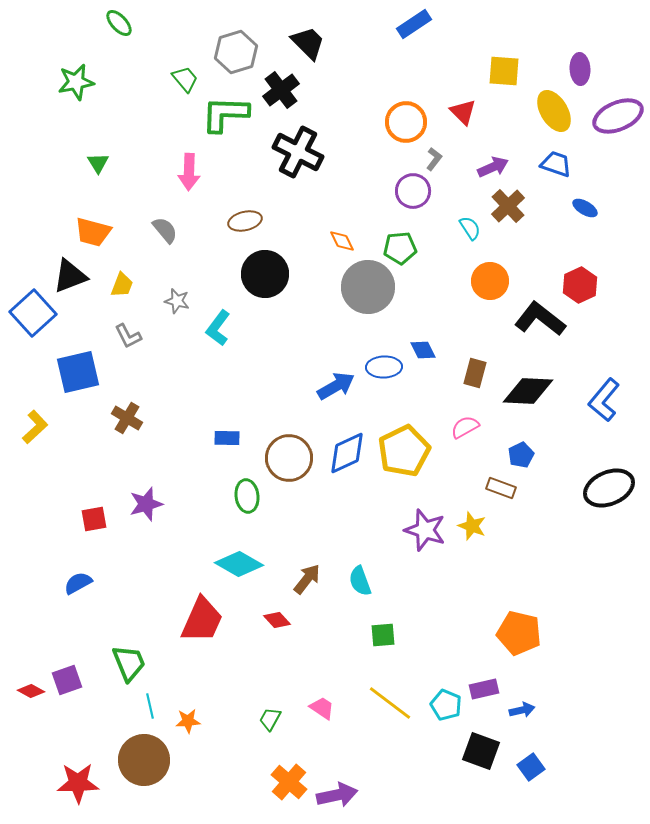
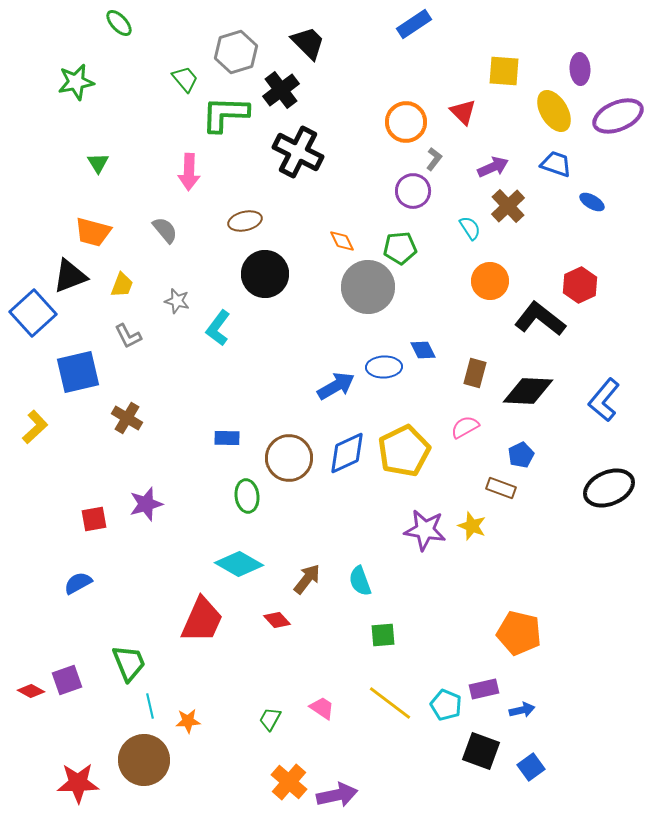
blue ellipse at (585, 208): moved 7 px right, 6 px up
purple star at (425, 530): rotated 9 degrees counterclockwise
